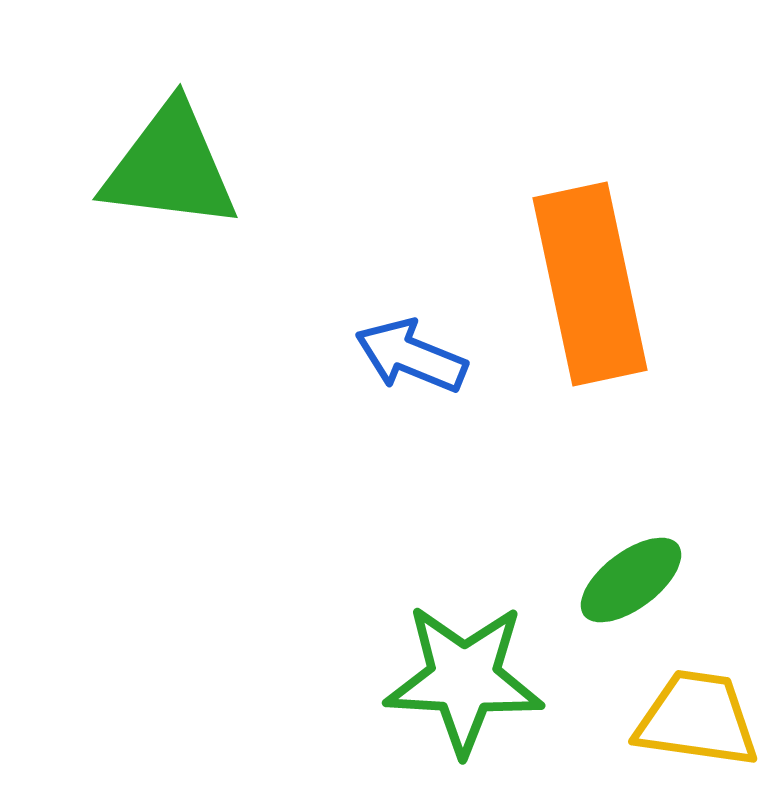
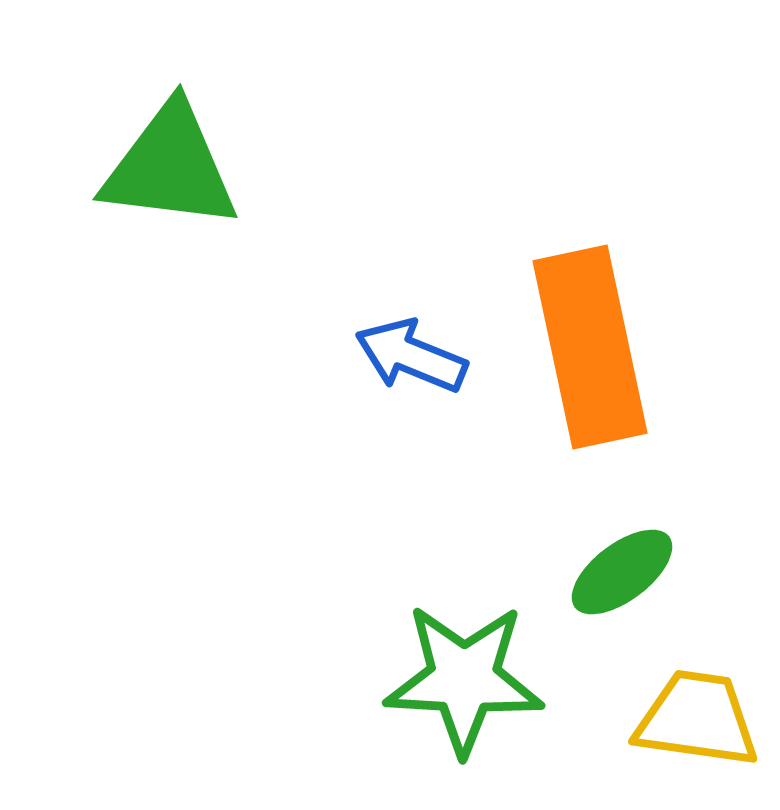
orange rectangle: moved 63 px down
green ellipse: moved 9 px left, 8 px up
